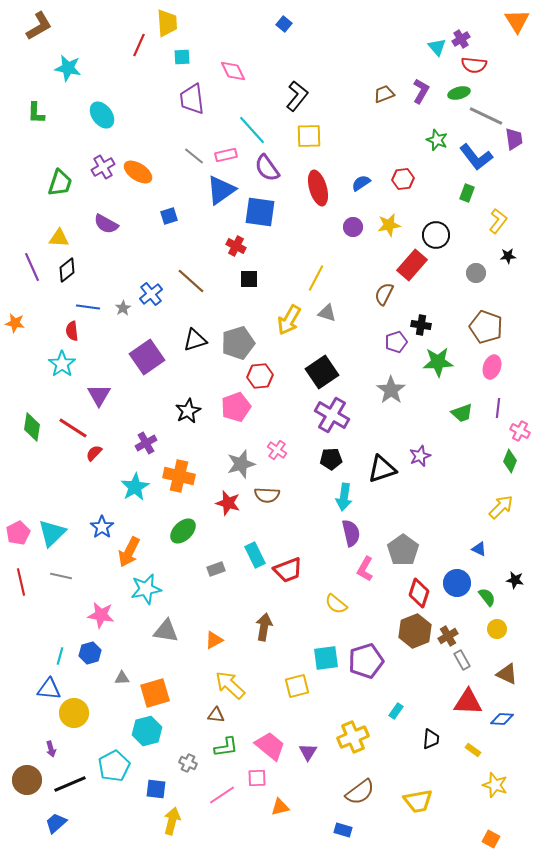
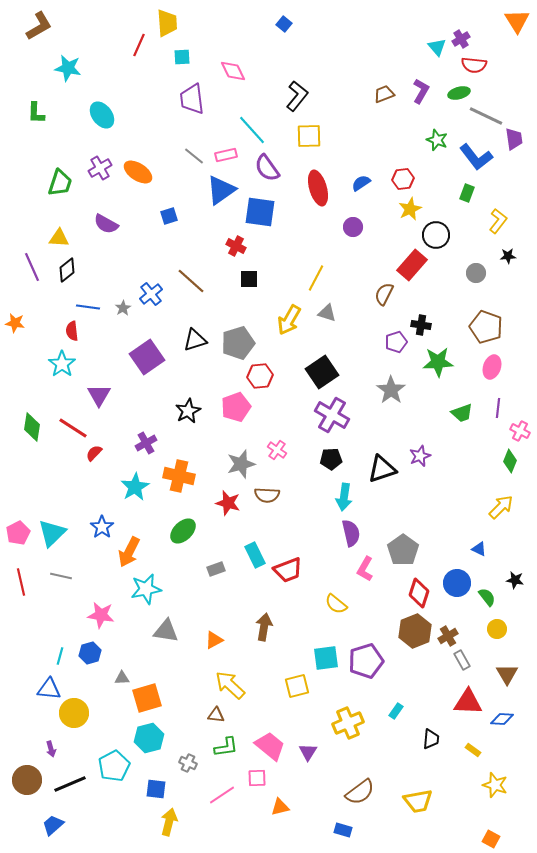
purple cross at (103, 167): moved 3 px left, 1 px down
yellow star at (389, 225): moved 21 px right, 16 px up; rotated 15 degrees counterclockwise
brown triangle at (507, 674): rotated 35 degrees clockwise
orange square at (155, 693): moved 8 px left, 5 px down
cyan hexagon at (147, 731): moved 2 px right, 7 px down
yellow cross at (353, 737): moved 5 px left, 14 px up
yellow arrow at (172, 821): moved 3 px left, 1 px down
blue trapezoid at (56, 823): moved 3 px left, 2 px down
